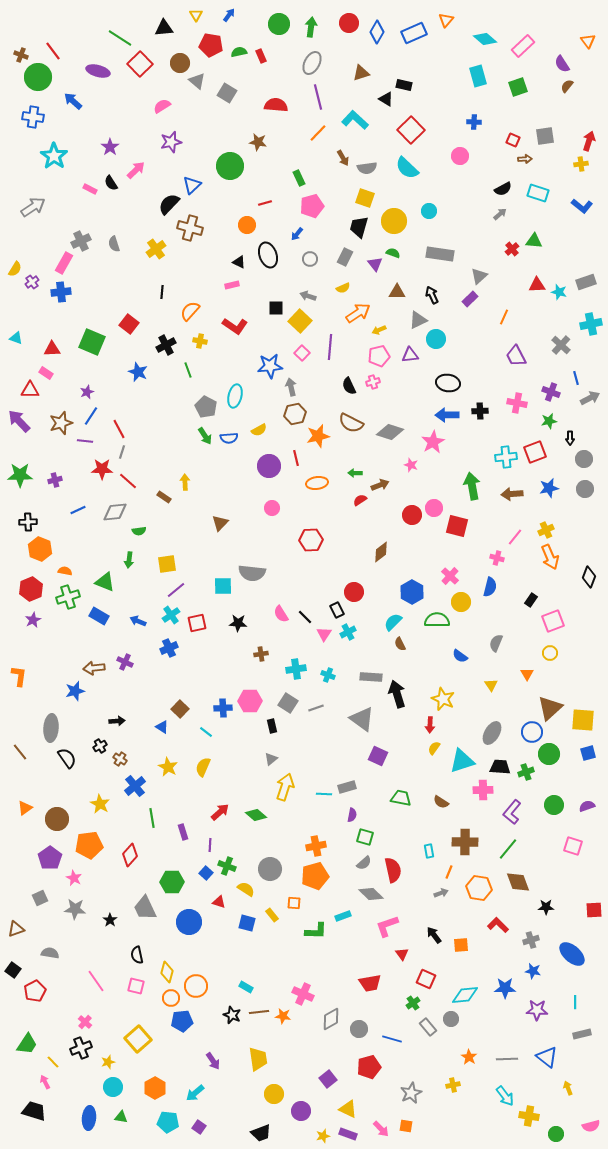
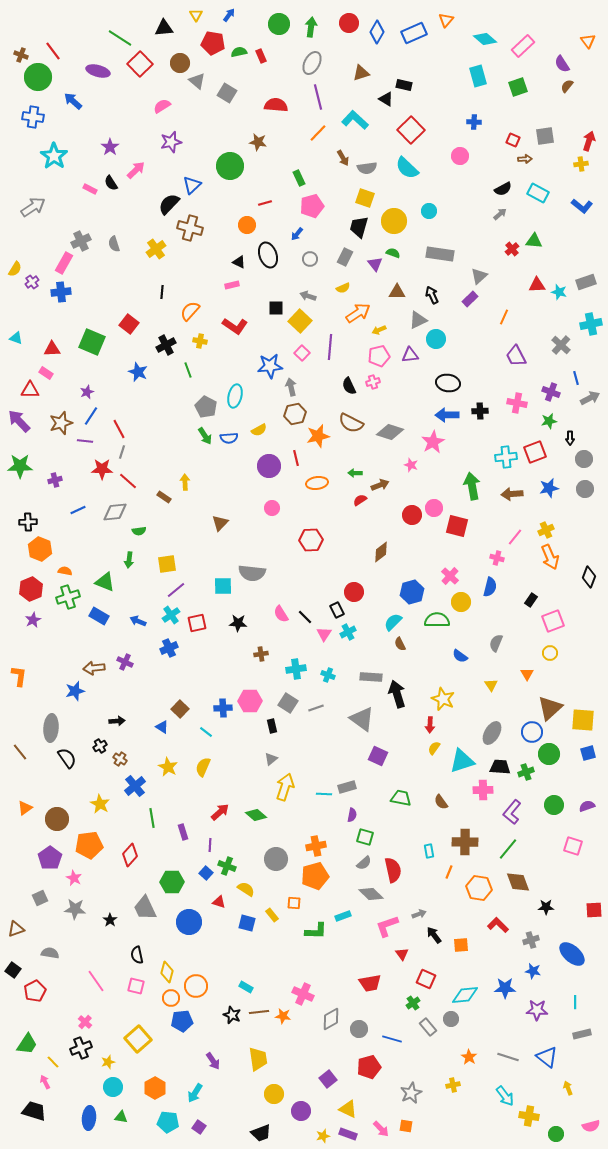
red pentagon at (211, 45): moved 2 px right, 2 px up
cyan rectangle at (538, 193): rotated 10 degrees clockwise
green star at (20, 475): moved 9 px up
blue hexagon at (412, 592): rotated 15 degrees clockwise
brown semicircle at (441, 802): rotated 21 degrees clockwise
gray circle at (270, 869): moved 6 px right, 10 px up
gray arrow at (441, 893): moved 22 px left, 21 px down
gray line at (507, 1059): moved 1 px right, 2 px up; rotated 20 degrees clockwise
cyan arrow at (195, 1093): rotated 18 degrees counterclockwise
